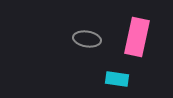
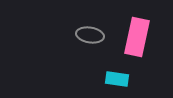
gray ellipse: moved 3 px right, 4 px up
